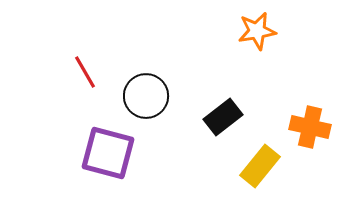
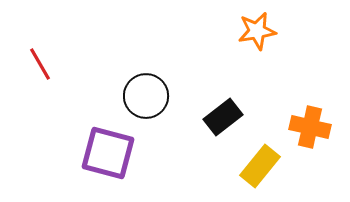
red line: moved 45 px left, 8 px up
